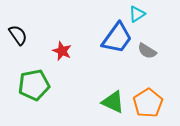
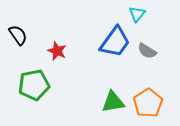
cyan triangle: rotated 18 degrees counterclockwise
blue trapezoid: moved 2 px left, 4 px down
red star: moved 5 px left
green triangle: rotated 35 degrees counterclockwise
